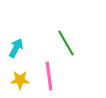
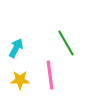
pink line: moved 1 px right, 1 px up
